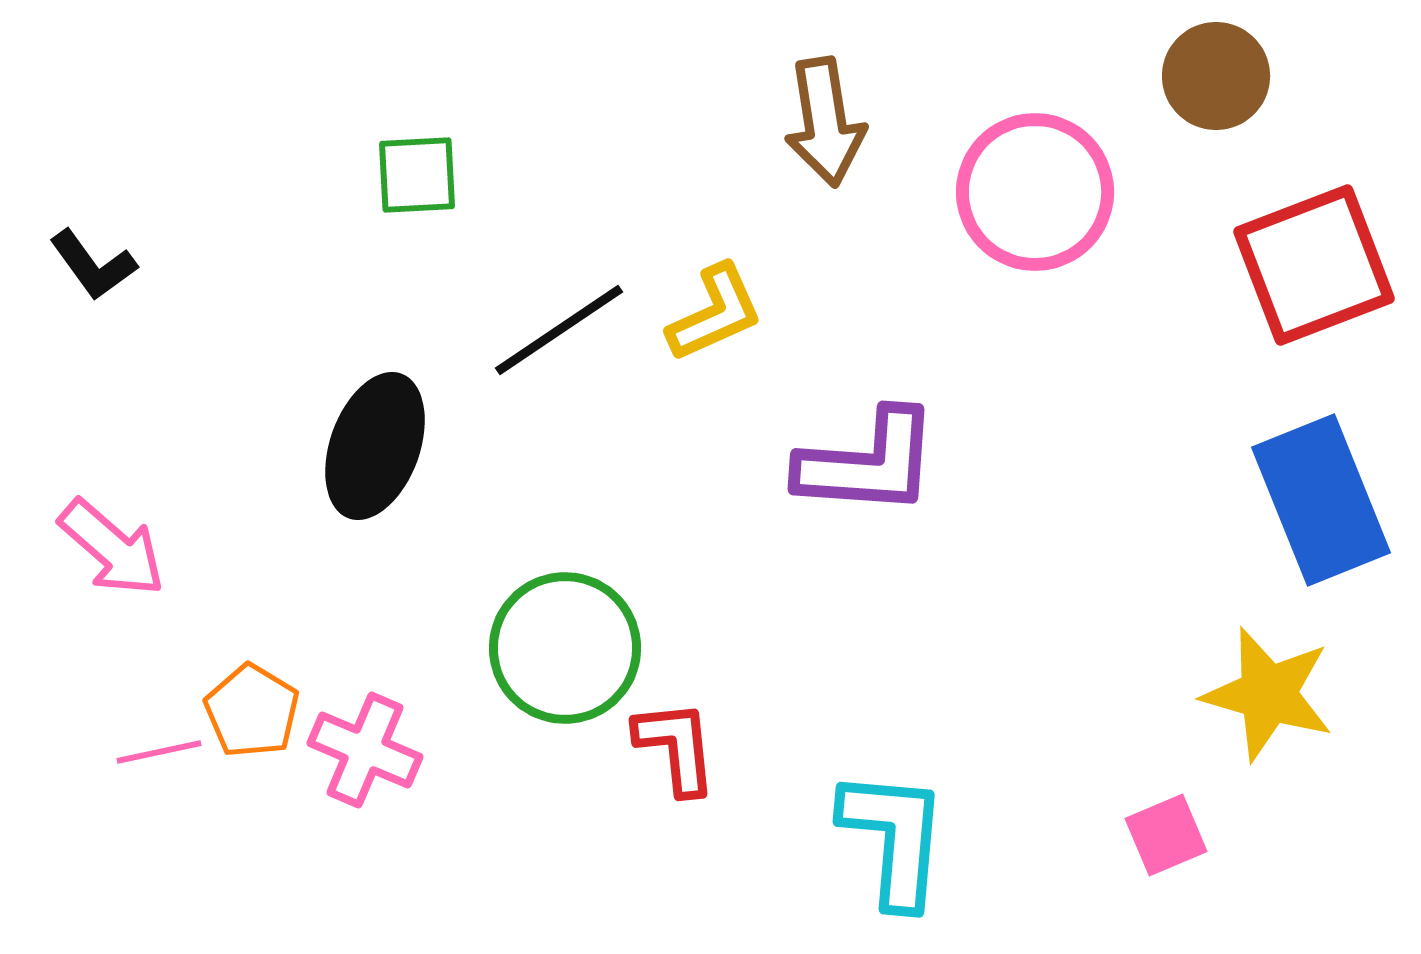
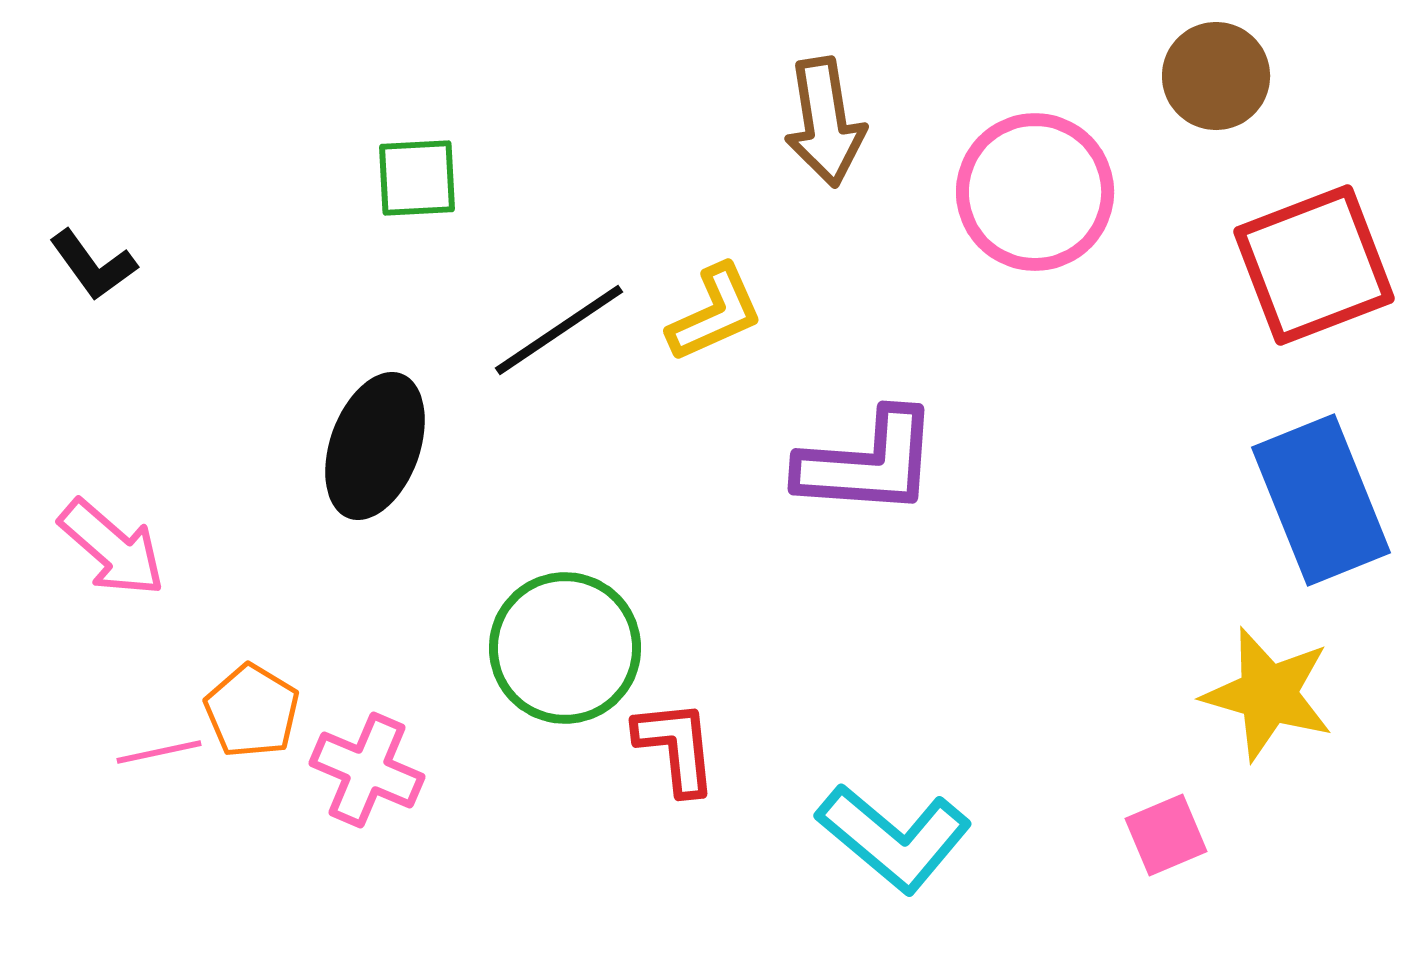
green square: moved 3 px down
pink cross: moved 2 px right, 20 px down
cyan L-shape: rotated 125 degrees clockwise
